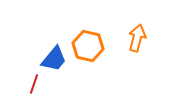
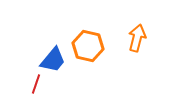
blue trapezoid: moved 1 px left, 1 px down
red line: moved 2 px right
